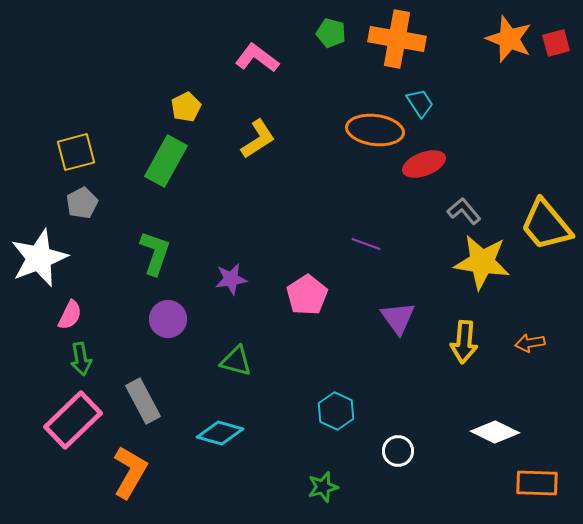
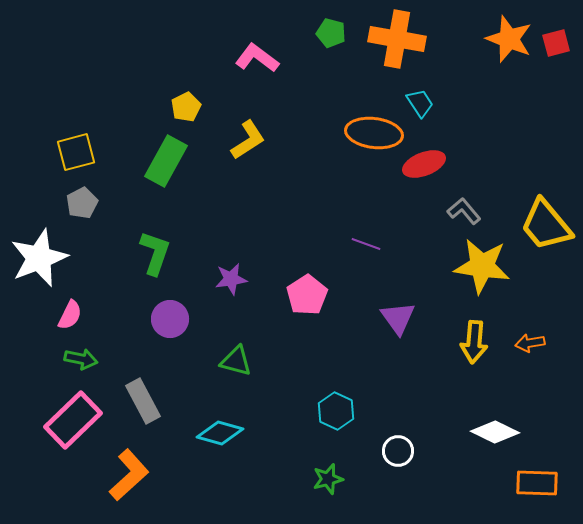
orange ellipse: moved 1 px left, 3 px down
yellow L-shape: moved 10 px left, 1 px down
yellow star: moved 4 px down
purple circle: moved 2 px right
yellow arrow: moved 10 px right
green arrow: rotated 68 degrees counterclockwise
orange L-shape: moved 1 px left, 3 px down; rotated 18 degrees clockwise
green star: moved 5 px right, 8 px up
